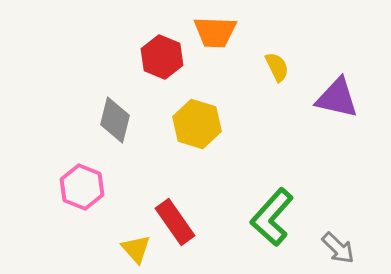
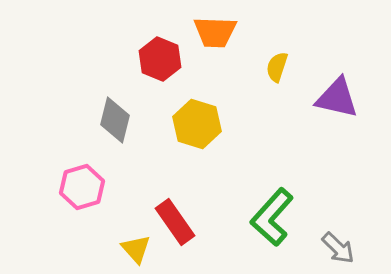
red hexagon: moved 2 px left, 2 px down
yellow semicircle: rotated 136 degrees counterclockwise
pink hexagon: rotated 21 degrees clockwise
